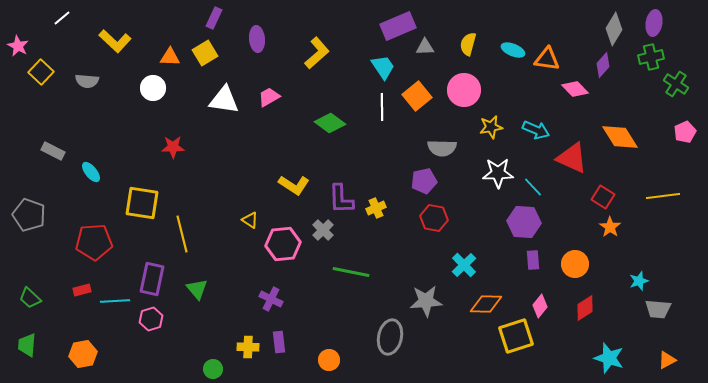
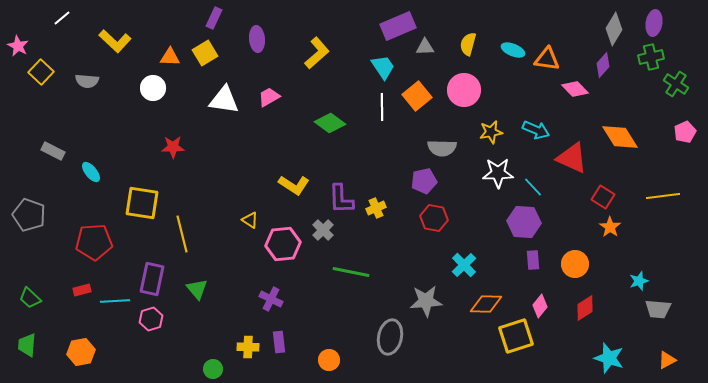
yellow star at (491, 127): moved 5 px down
orange hexagon at (83, 354): moved 2 px left, 2 px up
